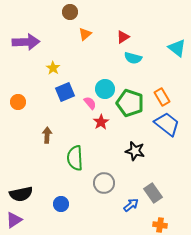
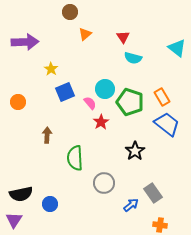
red triangle: rotated 32 degrees counterclockwise
purple arrow: moved 1 px left
yellow star: moved 2 px left, 1 px down
green pentagon: moved 1 px up
black star: rotated 24 degrees clockwise
blue circle: moved 11 px left
purple triangle: rotated 24 degrees counterclockwise
